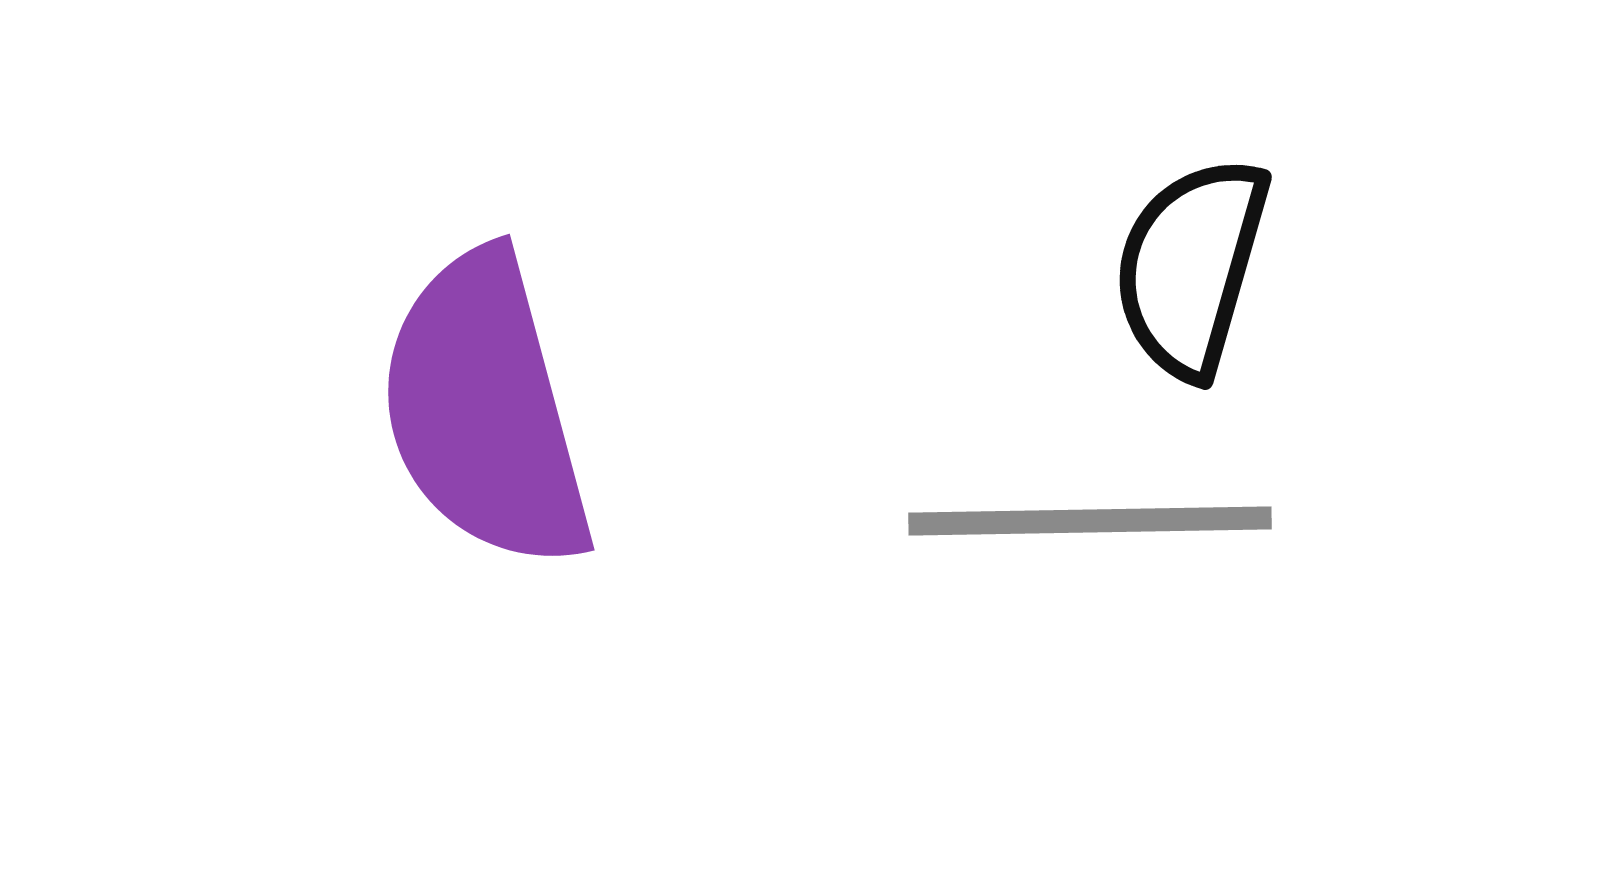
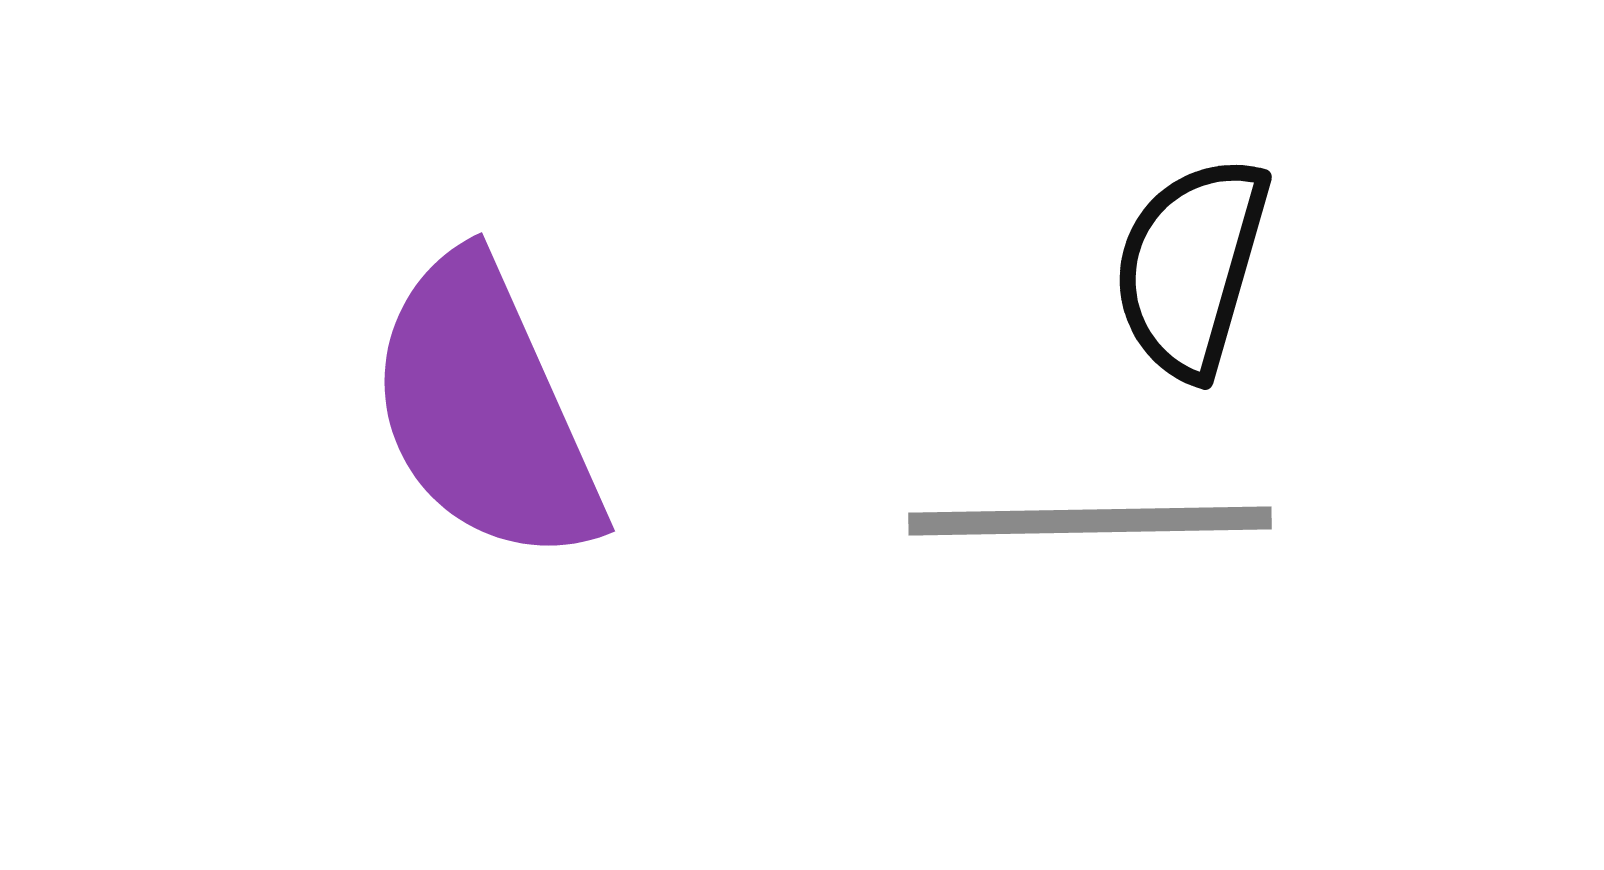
purple semicircle: rotated 9 degrees counterclockwise
